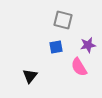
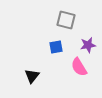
gray square: moved 3 px right
black triangle: moved 2 px right
